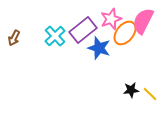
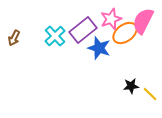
orange ellipse: rotated 15 degrees clockwise
black star: moved 4 px up
